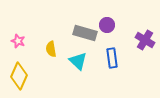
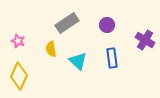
gray rectangle: moved 18 px left, 10 px up; rotated 50 degrees counterclockwise
